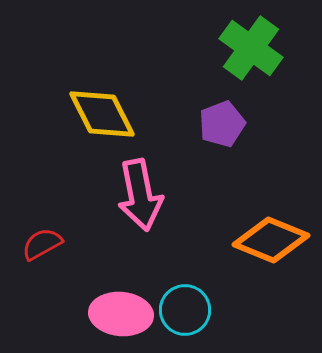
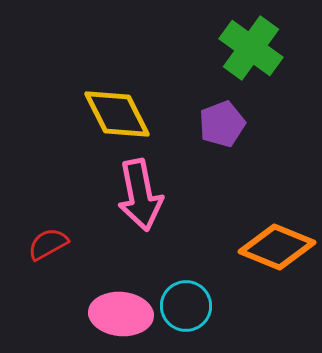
yellow diamond: moved 15 px right
orange diamond: moved 6 px right, 7 px down
red semicircle: moved 6 px right
cyan circle: moved 1 px right, 4 px up
